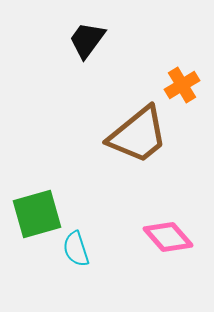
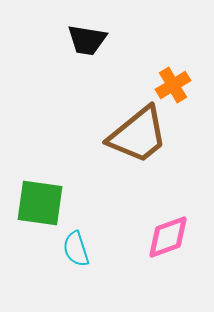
black trapezoid: rotated 117 degrees counterclockwise
orange cross: moved 9 px left
green square: moved 3 px right, 11 px up; rotated 24 degrees clockwise
pink diamond: rotated 69 degrees counterclockwise
